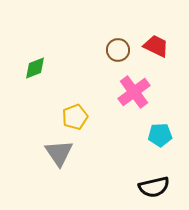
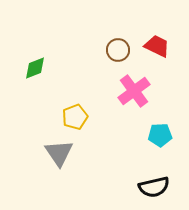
red trapezoid: moved 1 px right
pink cross: moved 1 px up
